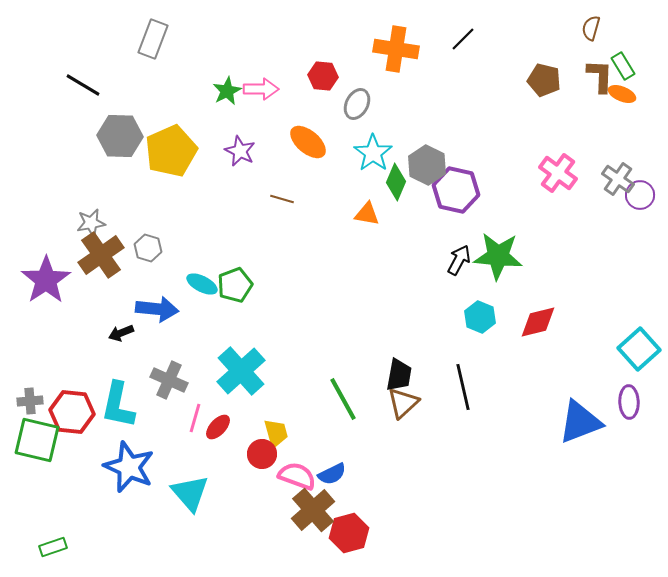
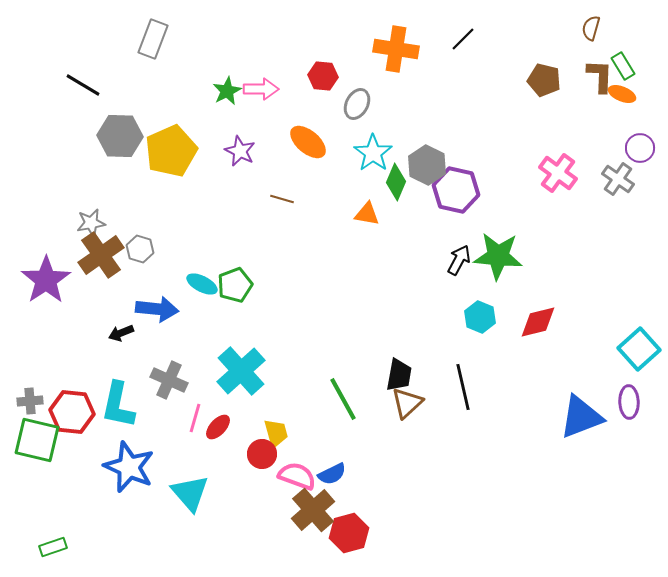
purple circle at (640, 195): moved 47 px up
gray hexagon at (148, 248): moved 8 px left, 1 px down
brown triangle at (403, 403): moved 4 px right
blue triangle at (580, 422): moved 1 px right, 5 px up
